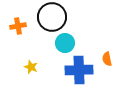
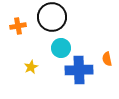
cyan circle: moved 4 px left, 5 px down
yellow star: rotated 24 degrees clockwise
